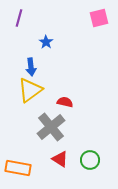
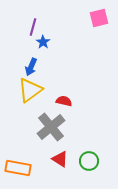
purple line: moved 14 px right, 9 px down
blue star: moved 3 px left
blue arrow: rotated 30 degrees clockwise
red semicircle: moved 1 px left, 1 px up
green circle: moved 1 px left, 1 px down
